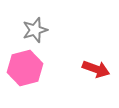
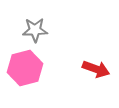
gray star: rotated 15 degrees clockwise
